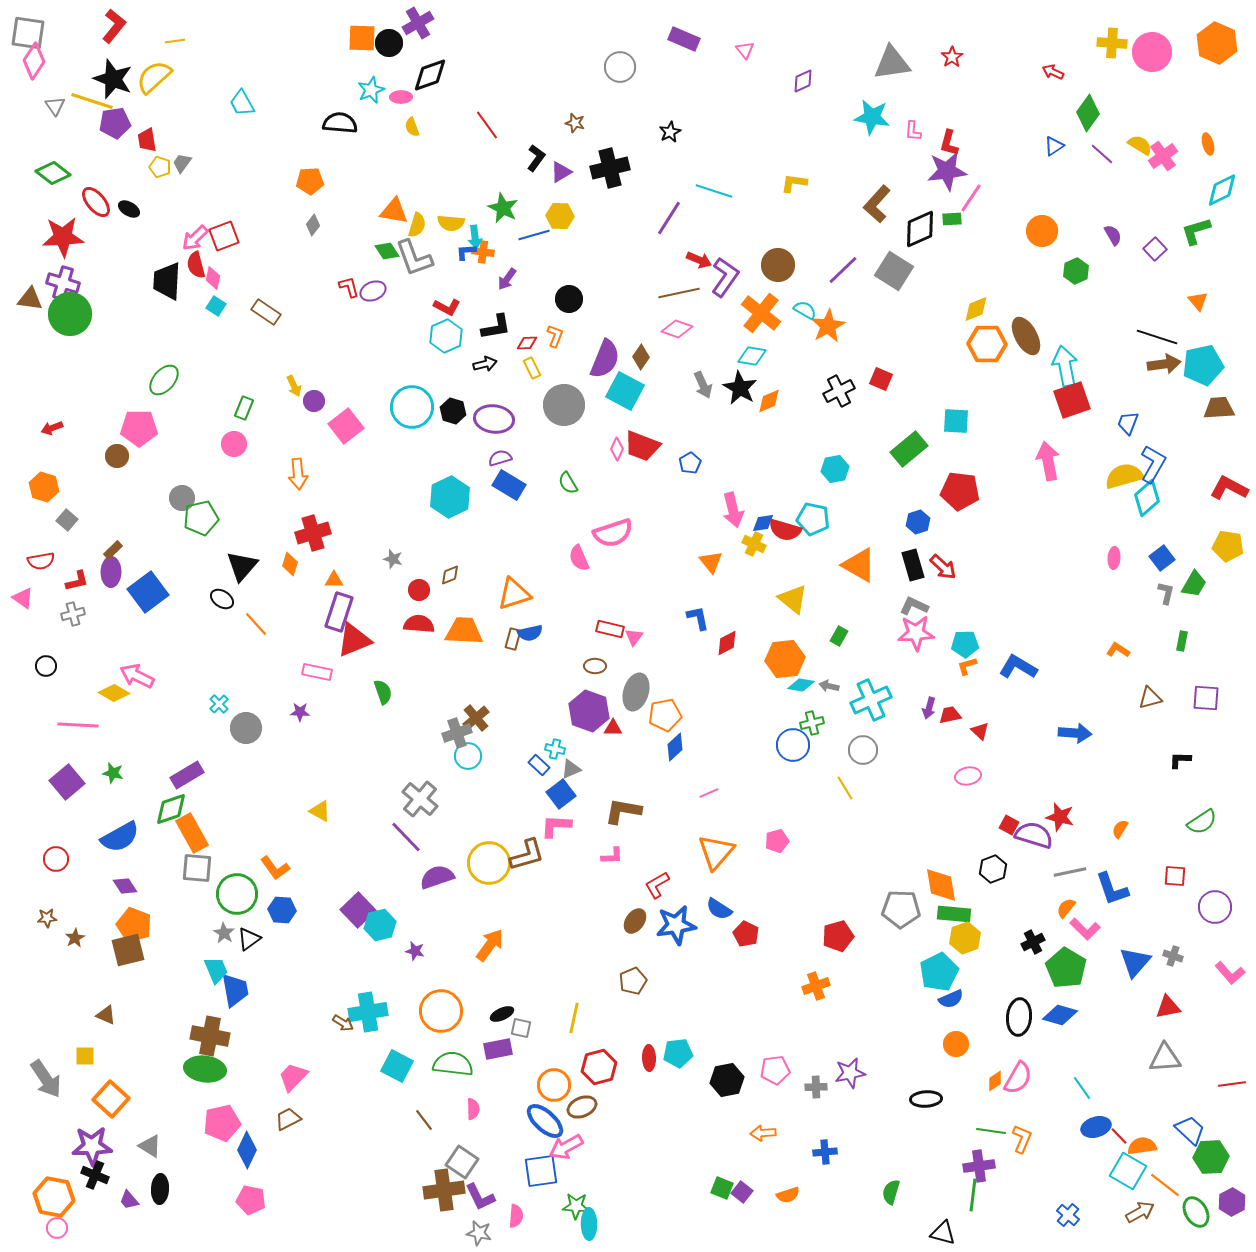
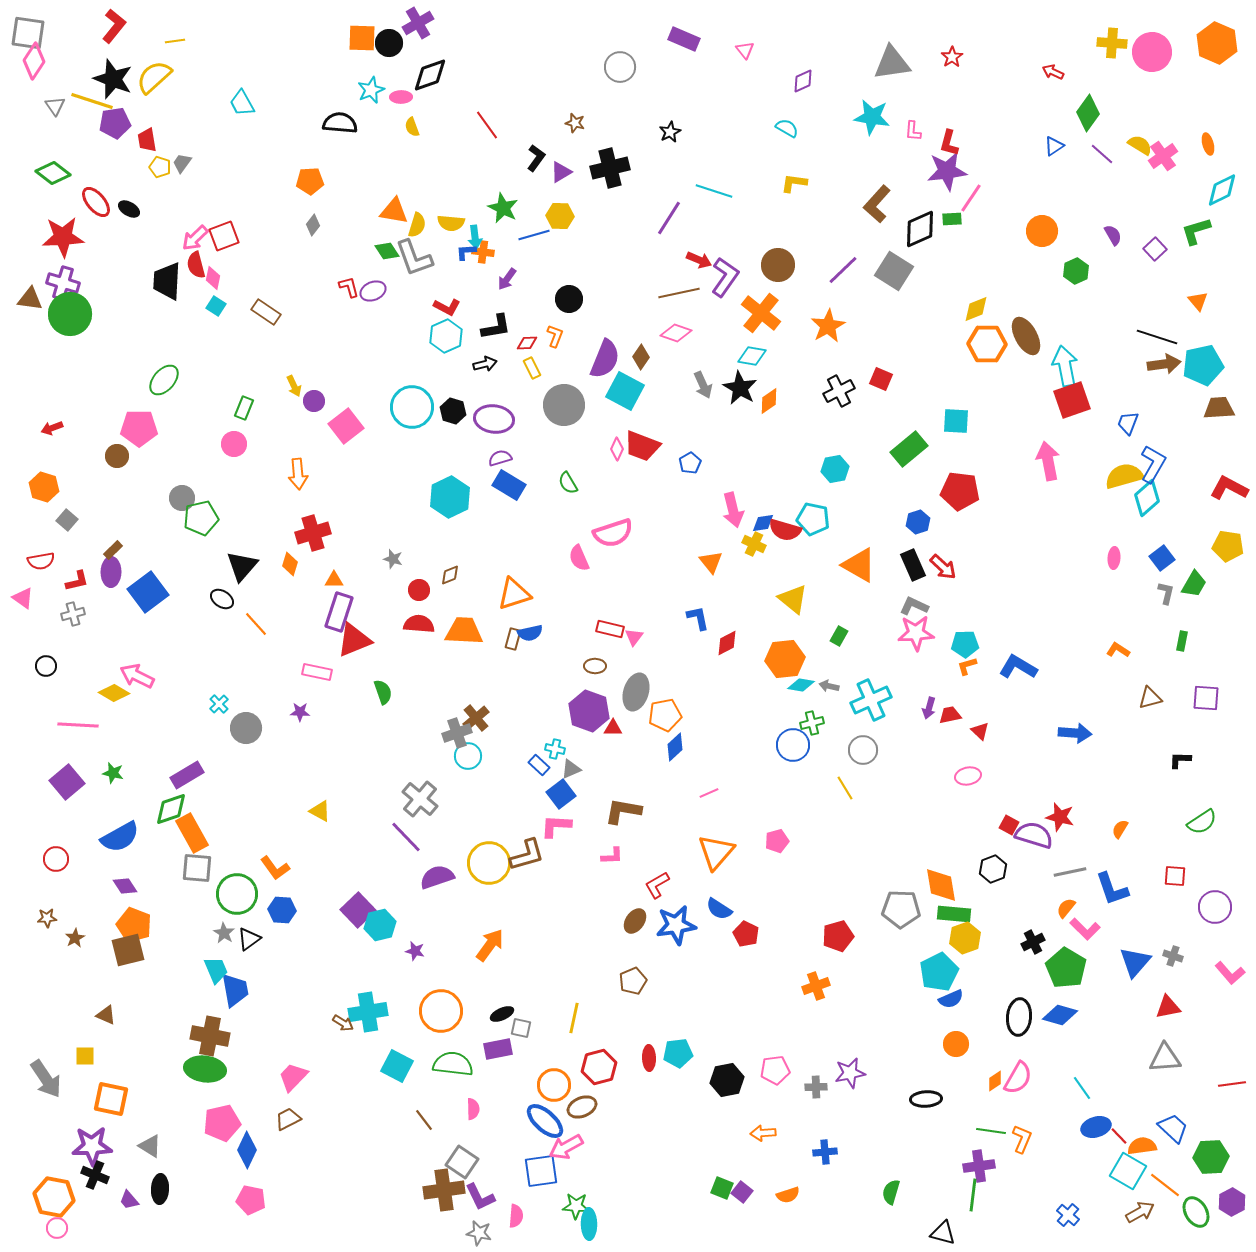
cyan semicircle at (805, 310): moved 18 px left, 182 px up
pink diamond at (677, 329): moved 1 px left, 4 px down
orange diamond at (769, 401): rotated 12 degrees counterclockwise
black rectangle at (913, 565): rotated 8 degrees counterclockwise
orange square at (111, 1099): rotated 30 degrees counterclockwise
blue trapezoid at (1190, 1130): moved 17 px left, 2 px up
